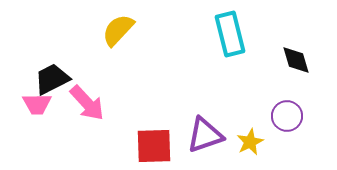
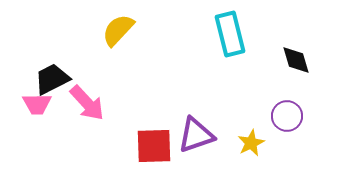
purple triangle: moved 9 px left
yellow star: moved 1 px right, 1 px down
